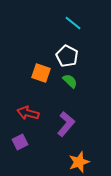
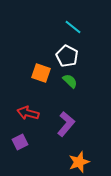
cyan line: moved 4 px down
